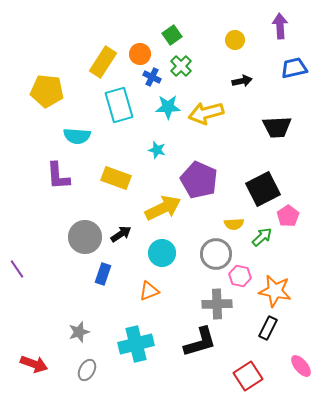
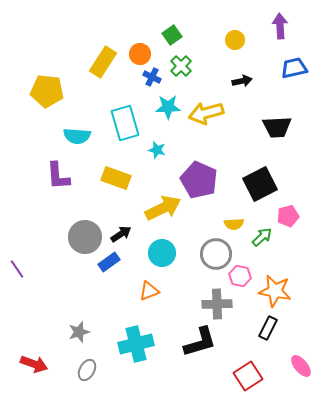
cyan rectangle at (119, 105): moved 6 px right, 18 px down
black square at (263, 189): moved 3 px left, 5 px up
pink pentagon at (288, 216): rotated 20 degrees clockwise
blue rectangle at (103, 274): moved 6 px right, 12 px up; rotated 35 degrees clockwise
